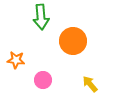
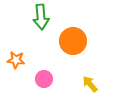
pink circle: moved 1 px right, 1 px up
